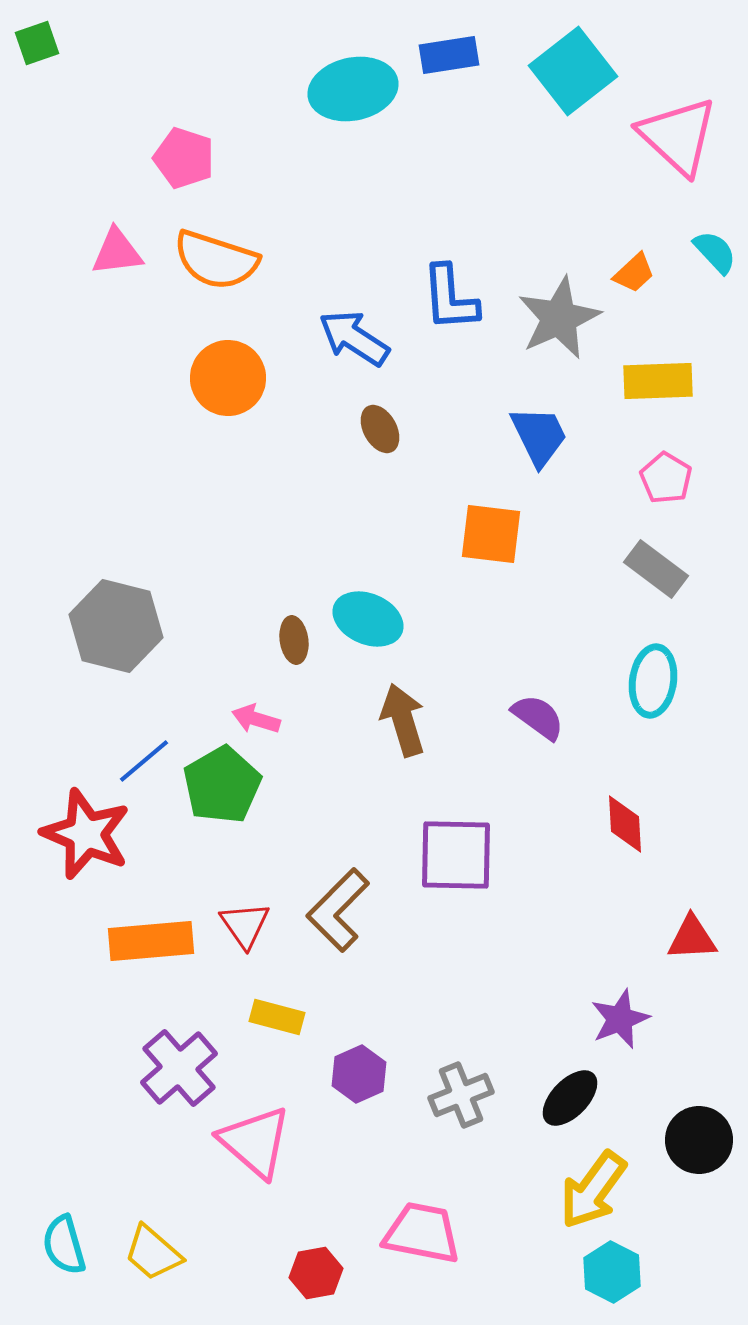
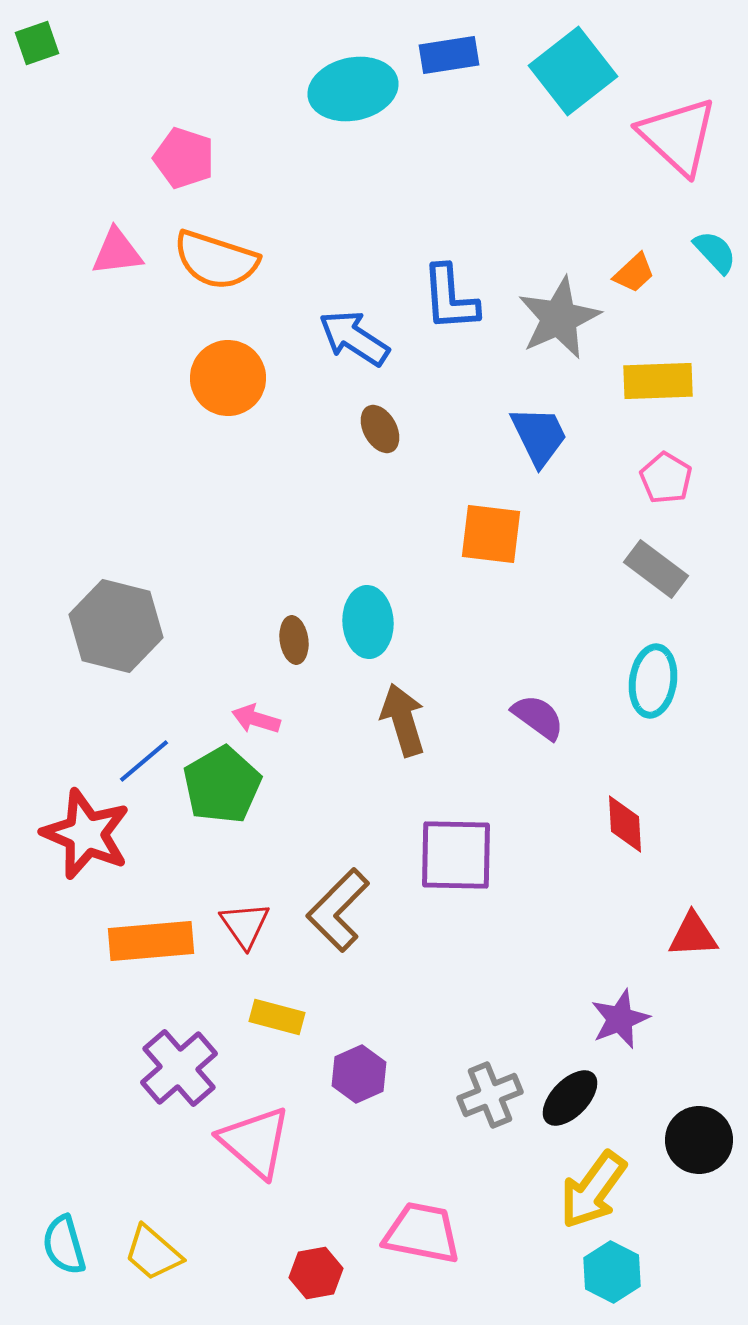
cyan ellipse at (368, 619): moved 3 px down; rotated 64 degrees clockwise
red triangle at (692, 938): moved 1 px right, 3 px up
gray cross at (461, 1095): moved 29 px right
